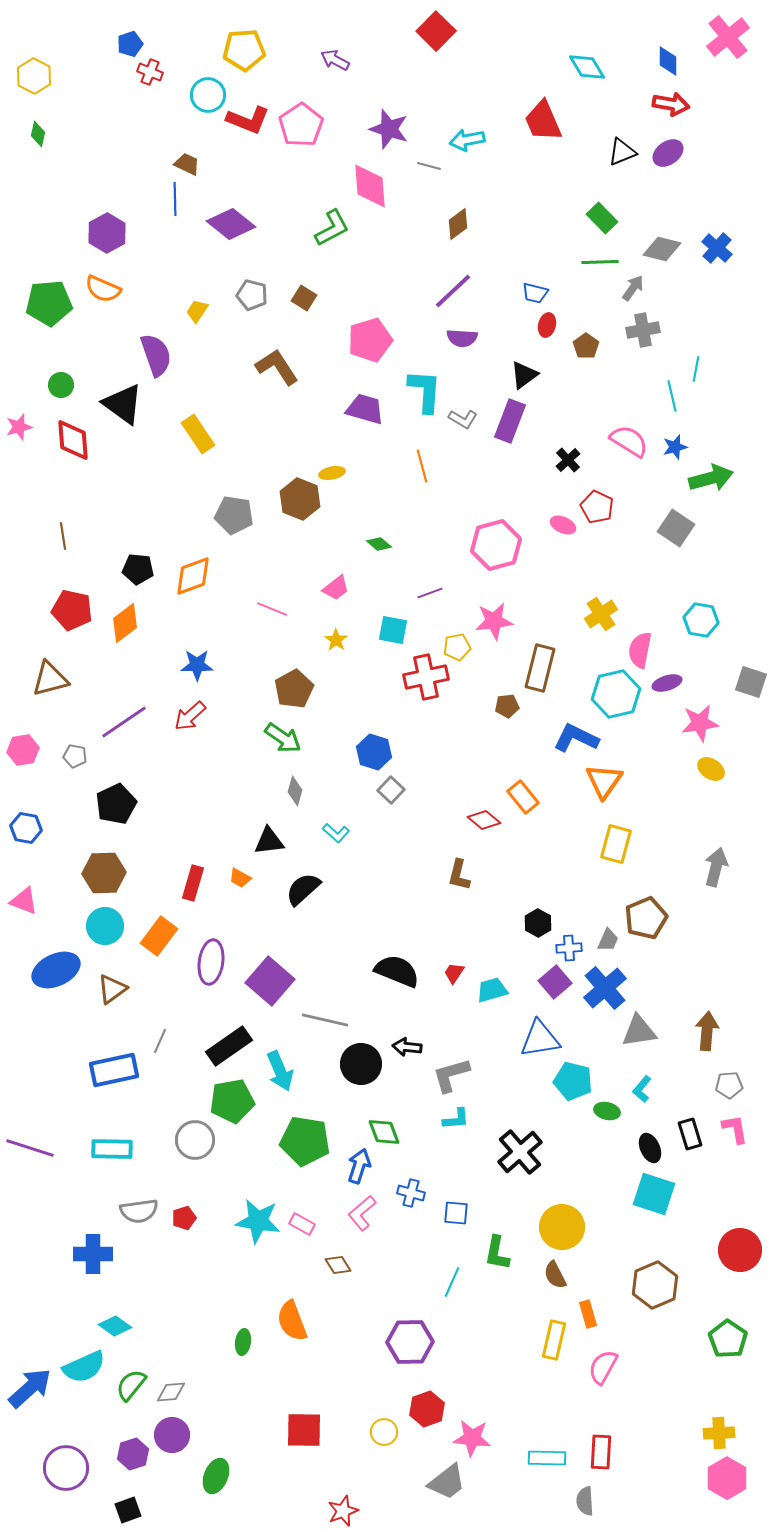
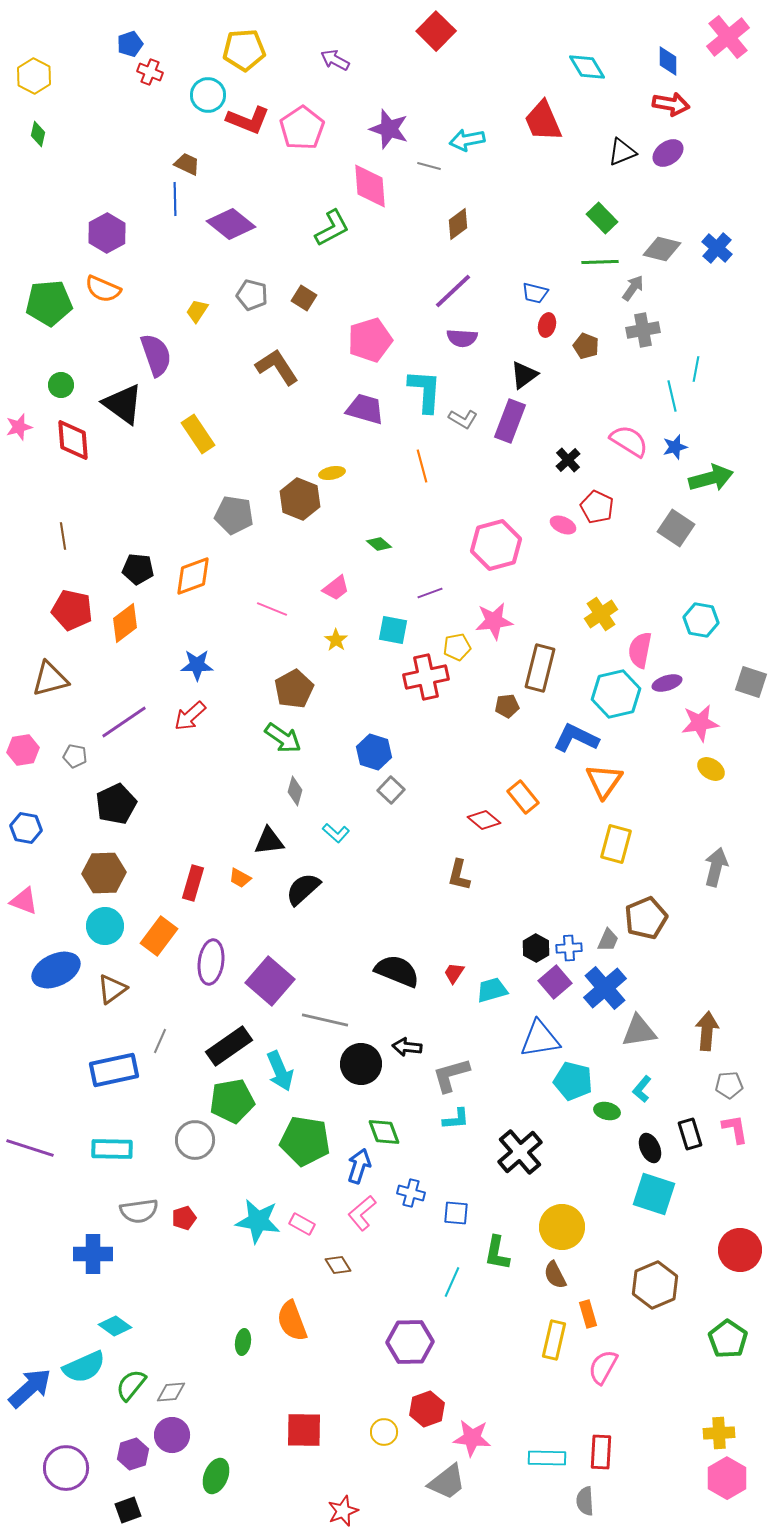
pink pentagon at (301, 125): moved 1 px right, 3 px down
brown pentagon at (586, 346): rotated 15 degrees counterclockwise
black hexagon at (538, 923): moved 2 px left, 25 px down
